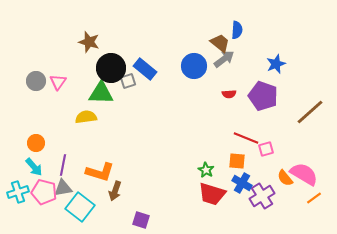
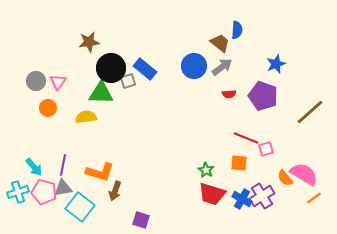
brown star: rotated 25 degrees counterclockwise
gray arrow: moved 2 px left, 8 px down
orange circle: moved 12 px right, 35 px up
orange square: moved 2 px right, 2 px down
blue cross: moved 16 px down
